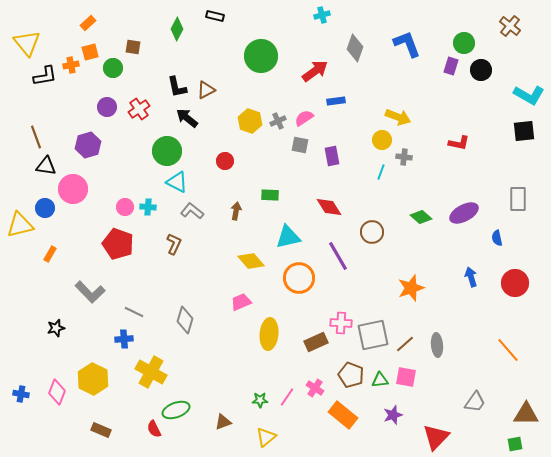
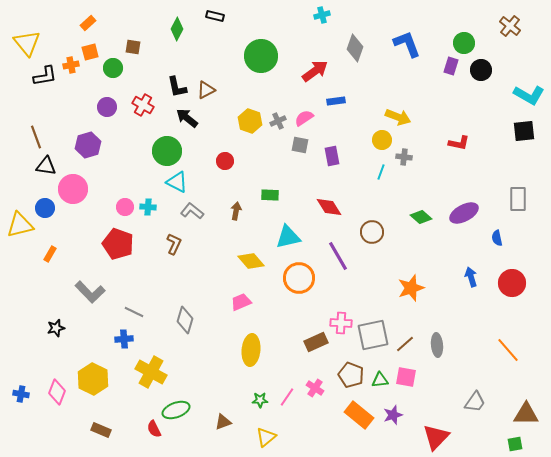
red cross at (139, 109): moved 4 px right, 4 px up; rotated 25 degrees counterclockwise
red circle at (515, 283): moved 3 px left
yellow ellipse at (269, 334): moved 18 px left, 16 px down
orange rectangle at (343, 415): moved 16 px right
